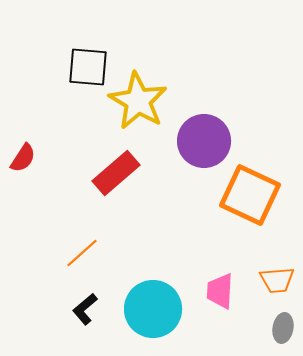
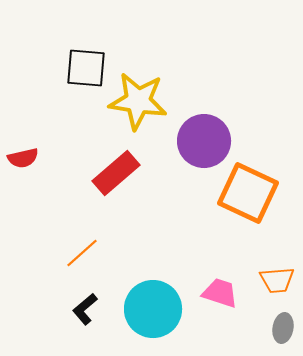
black square: moved 2 px left, 1 px down
yellow star: rotated 22 degrees counterclockwise
red semicircle: rotated 44 degrees clockwise
orange square: moved 2 px left, 2 px up
pink trapezoid: moved 2 px down; rotated 105 degrees clockwise
